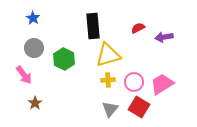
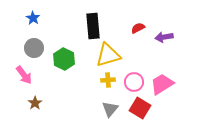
red square: moved 1 px right, 1 px down
